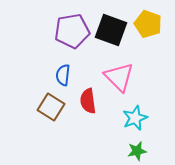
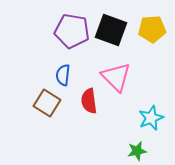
yellow pentagon: moved 4 px right, 5 px down; rotated 24 degrees counterclockwise
purple pentagon: rotated 20 degrees clockwise
pink triangle: moved 3 px left
red semicircle: moved 1 px right
brown square: moved 4 px left, 4 px up
cyan star: moved 16 px right
